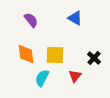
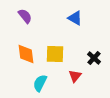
purple semicircle: moved 6 px left, 4 px up
yellow square: moved 1 px up
cyan semicircle: moved 2 px left, 5 px down
